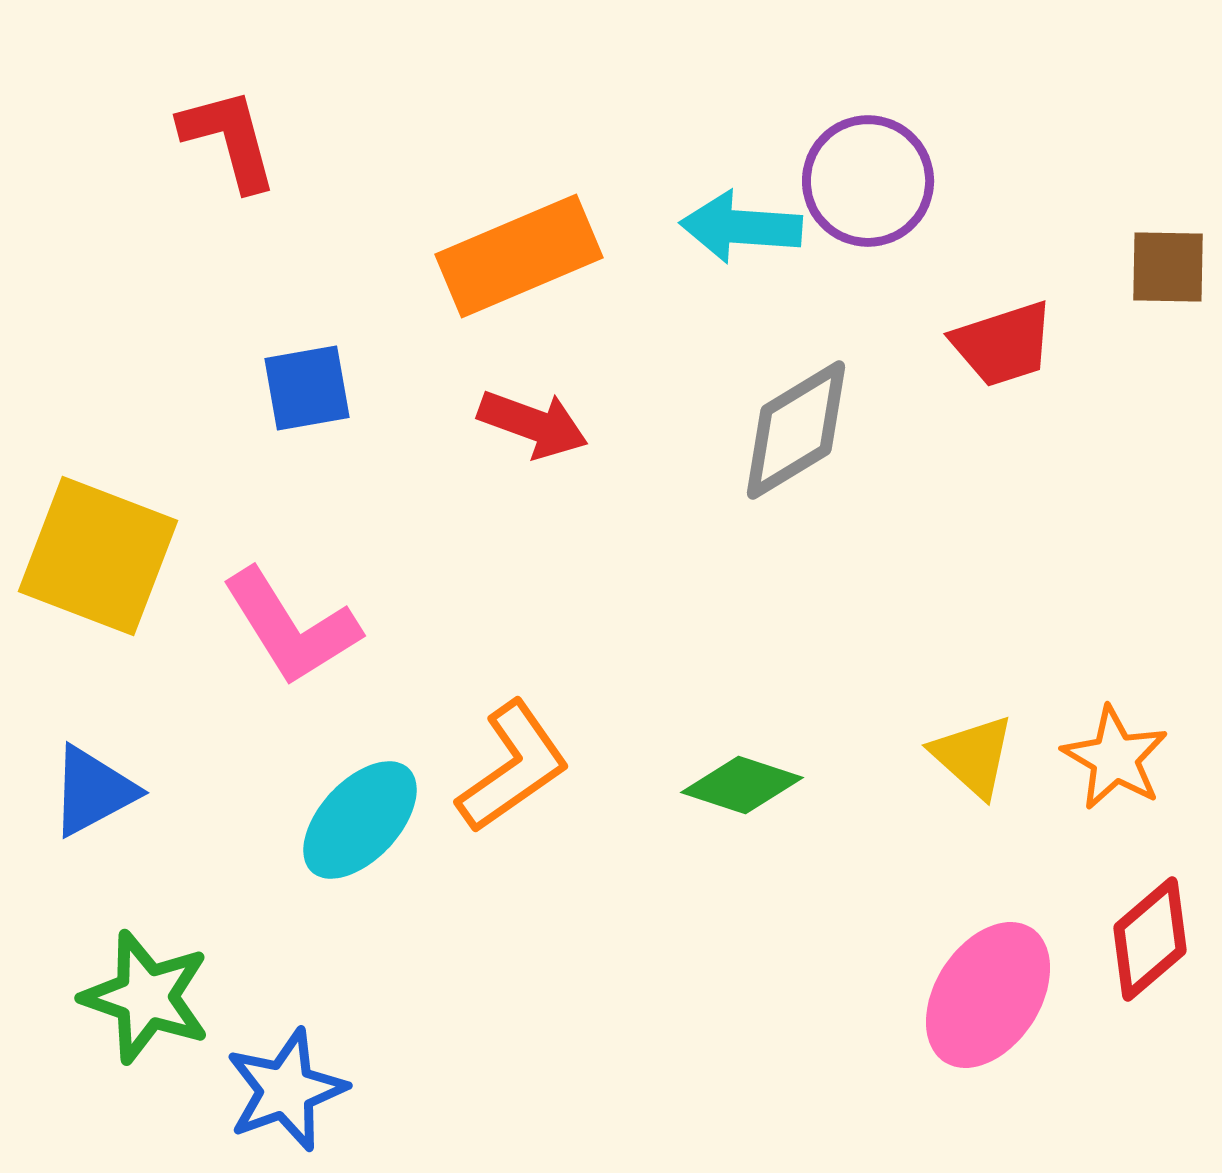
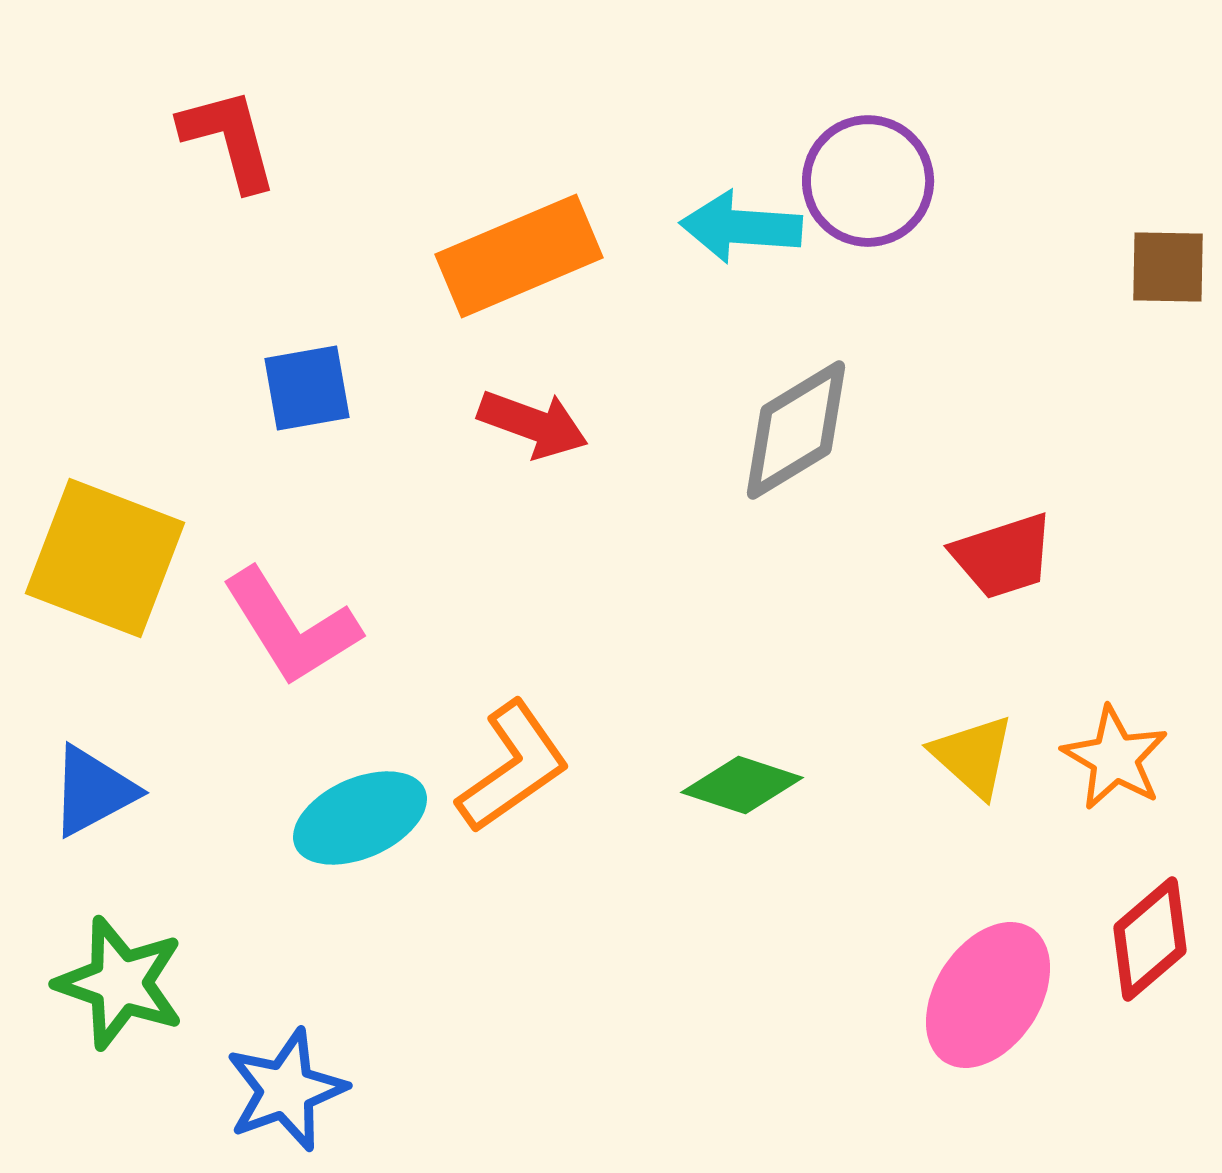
red trapezoid: moved 212 px down
yellow square: moved 7 px right, 2 px down
cyan ellipse: moved 2 px up; rotated 23 degrees clockwise
green star: moved 26 px left, 14 px up
